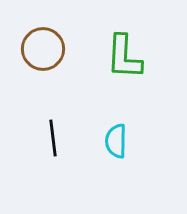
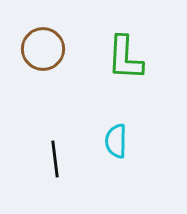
green L-shape: moved 1 px right, 1 px down
black line: moved 2 px right, 21 px down
